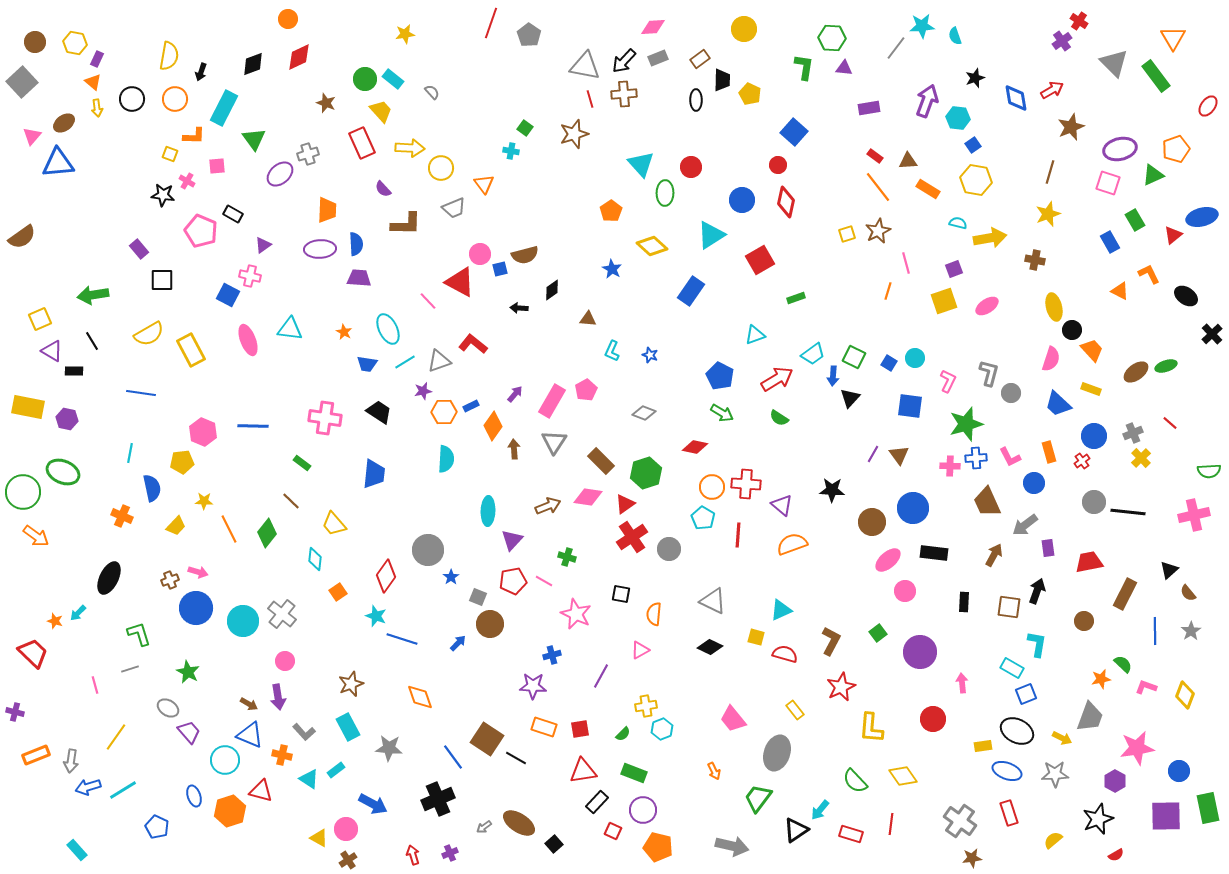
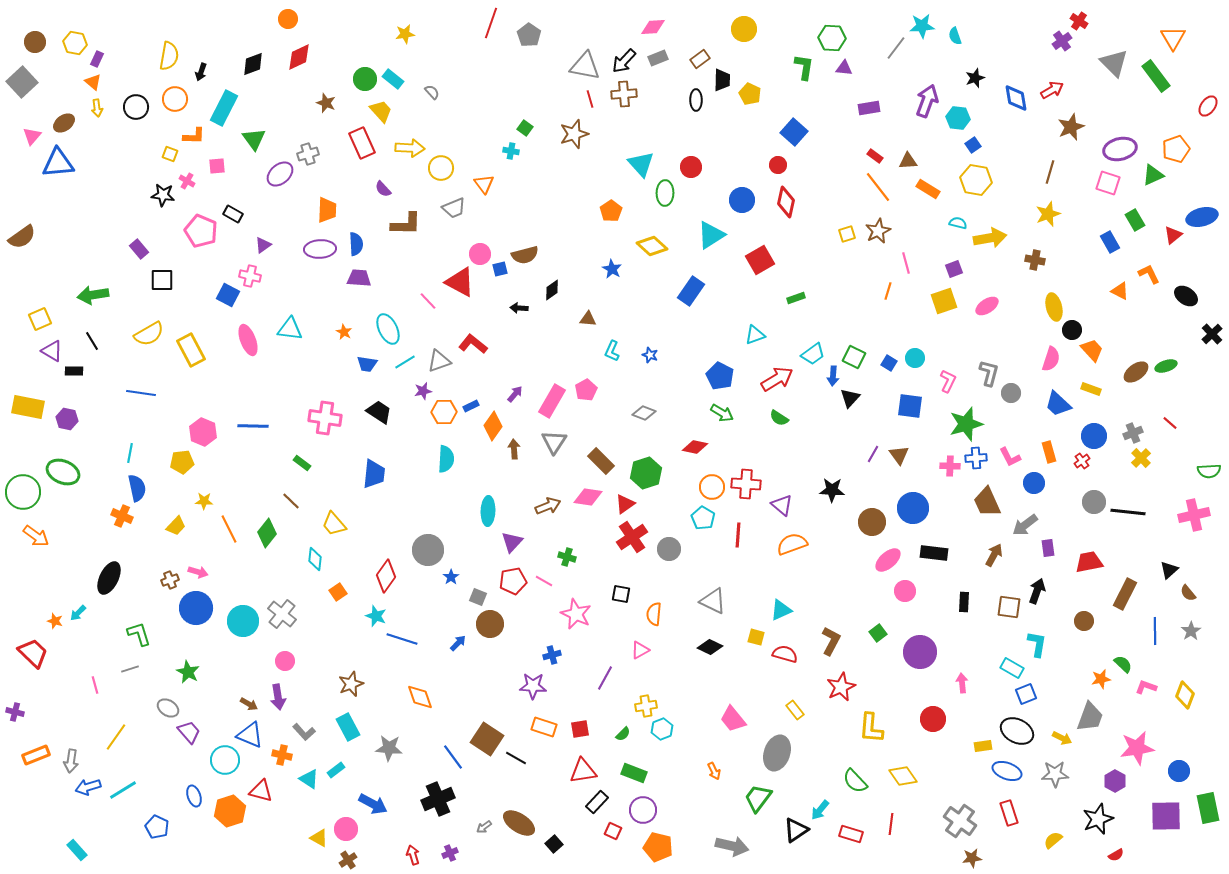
black circle at (132, 99): moved 4 px right, 8 px down
blue semicircle at (152, 488): moved 15 px left
purple triangle at (512, 540): moved 2 px down
purple line at (601, 676): moved 4 px right, 2 px down
